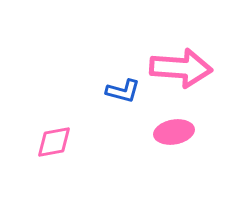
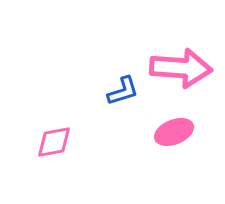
blue L-shape: rotated 32 degrees counterclockwise
pink ellipse: rotated 12 degrees counterclockwise
